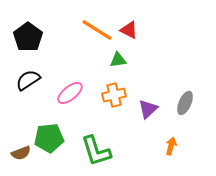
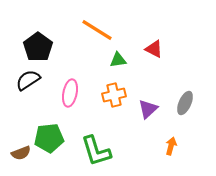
red triangle: moved 25 px right, 19 px down
black pentagon: moved 10 px right, 10 px down
pink ellipse: rotated 40 degrees counterclockwise
